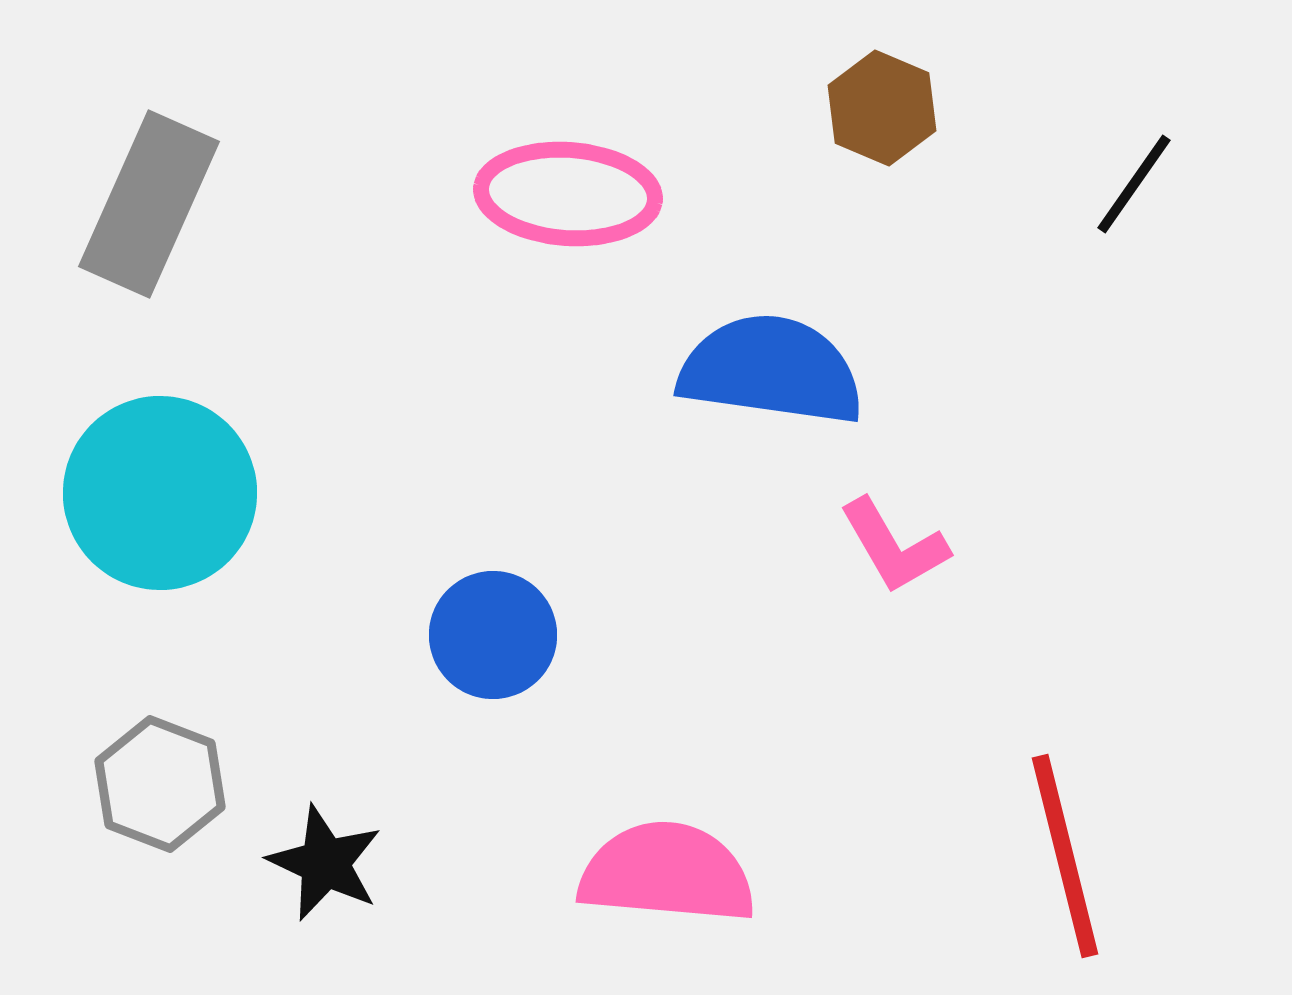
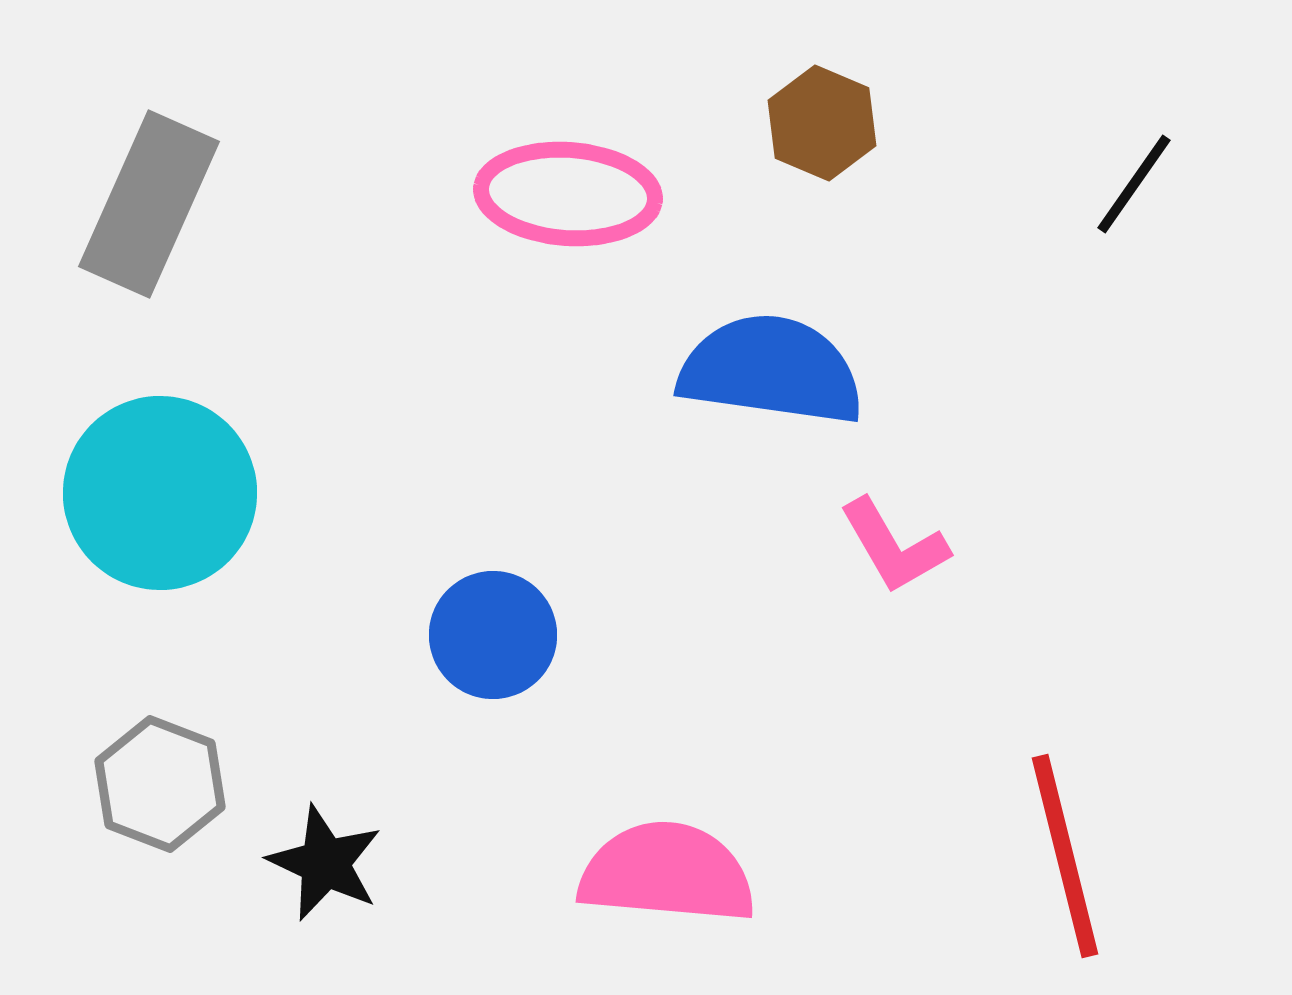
brown hexagon: moved 60 px left, 15 px down
